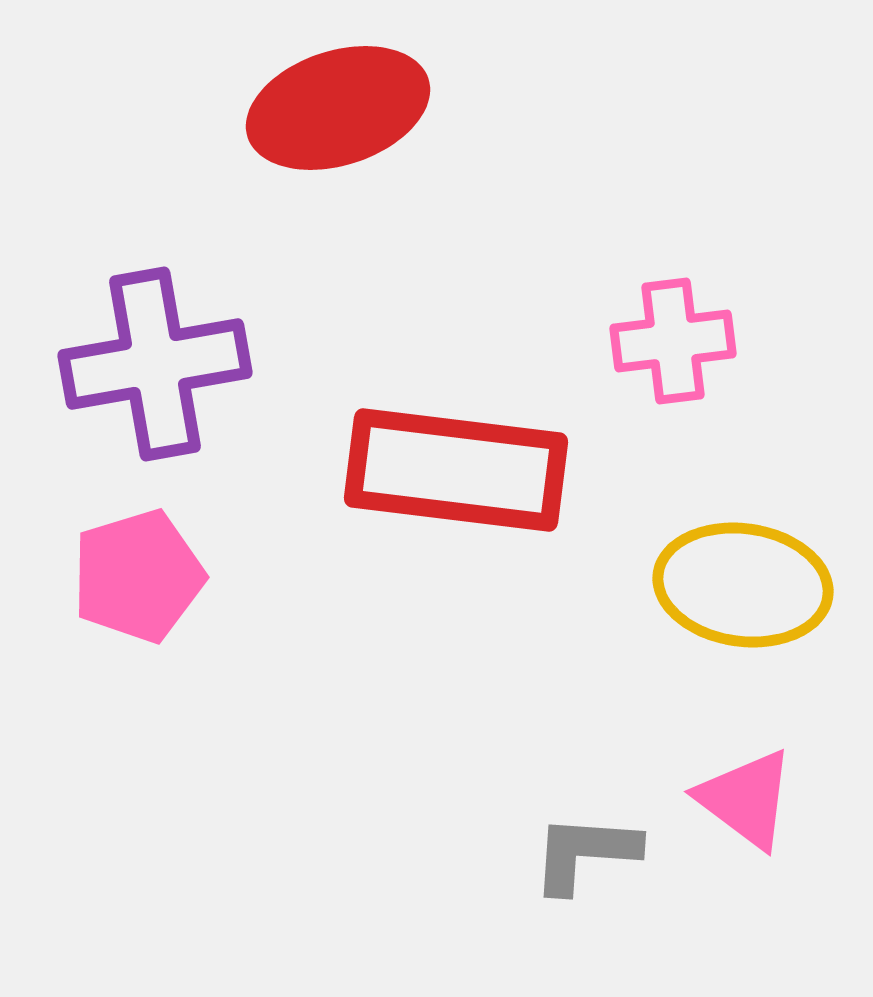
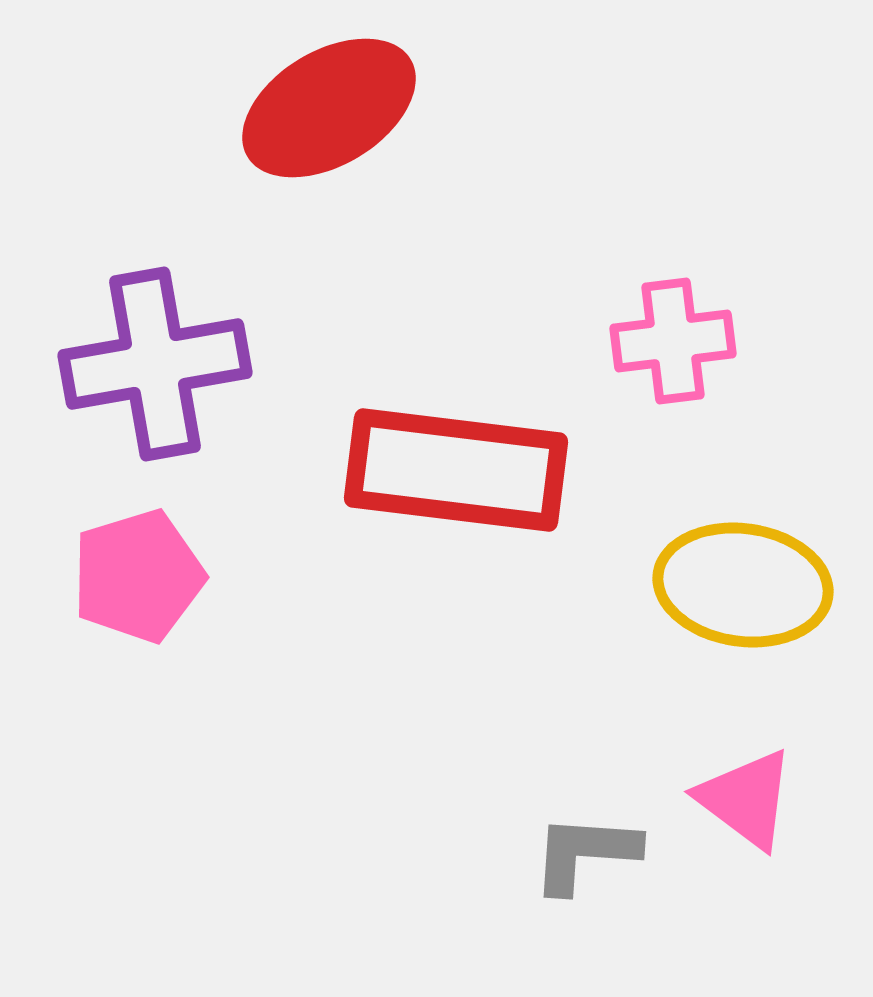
red ellipse: moved 9 px left; rotated 13 degrees counterclockwise
